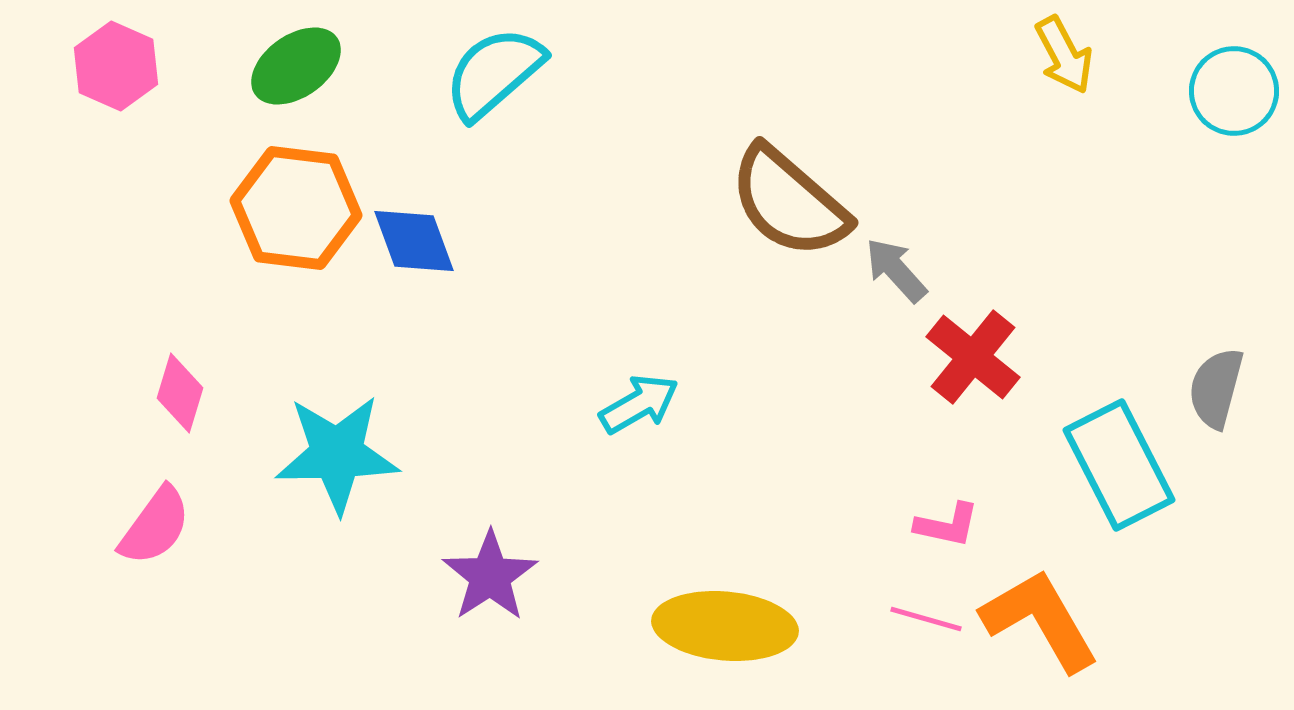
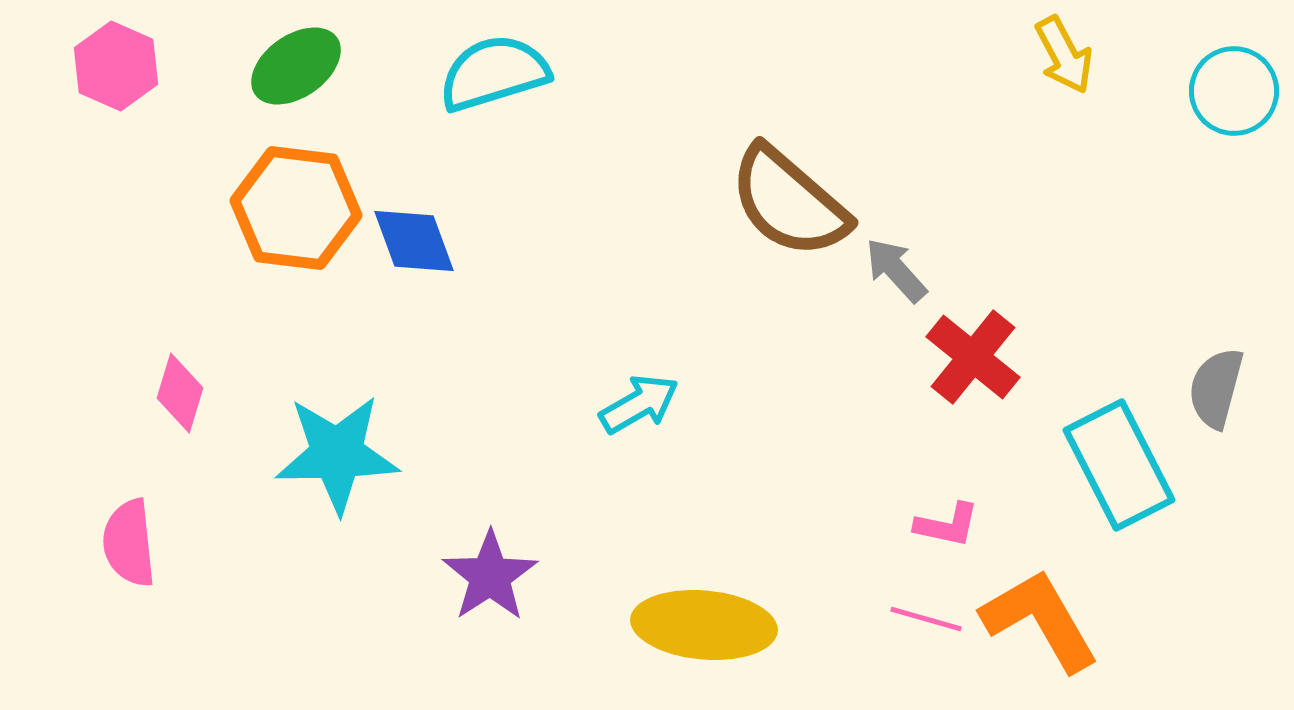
cyan semicircle: rotated 24 degrees clockwise
pink semicircle: moved 26 px left, 17 px down; rotated 138 degrees clockwise
yellow ellipse: moved 21 px left, 1 px up
